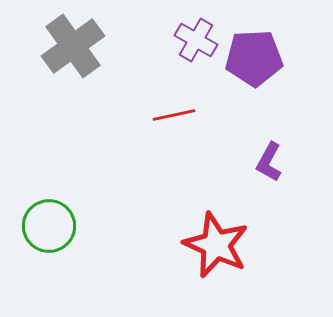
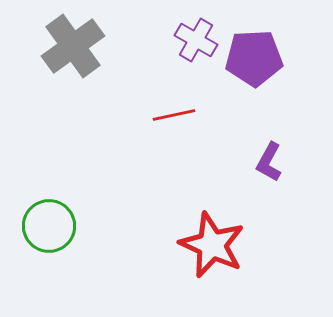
red star: moved 4 px left
